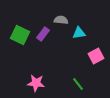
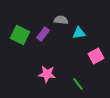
pink star: moved 11 px right, 9 px up
